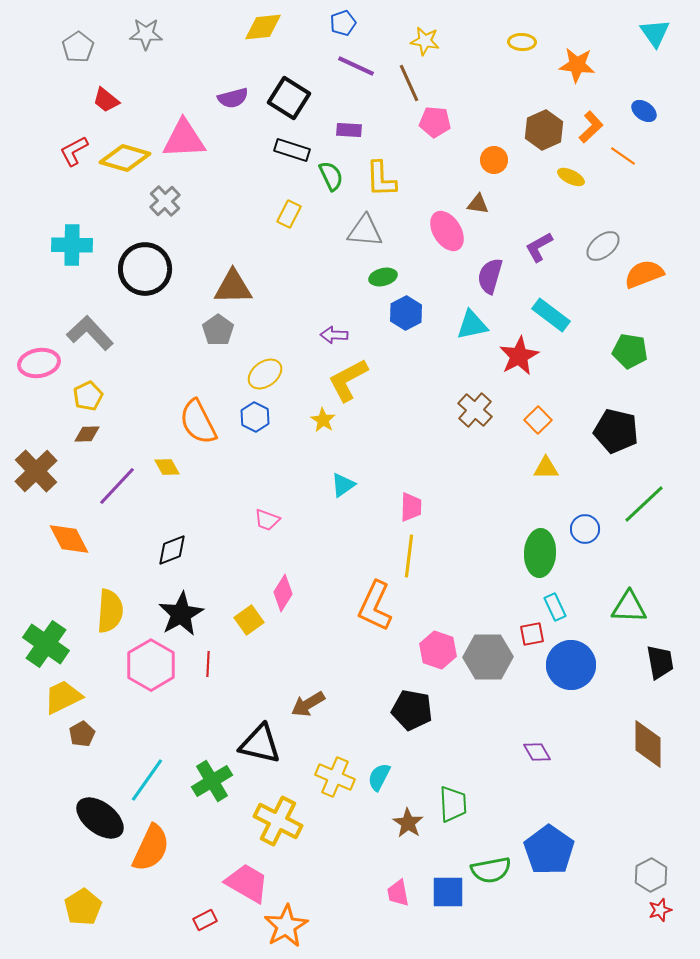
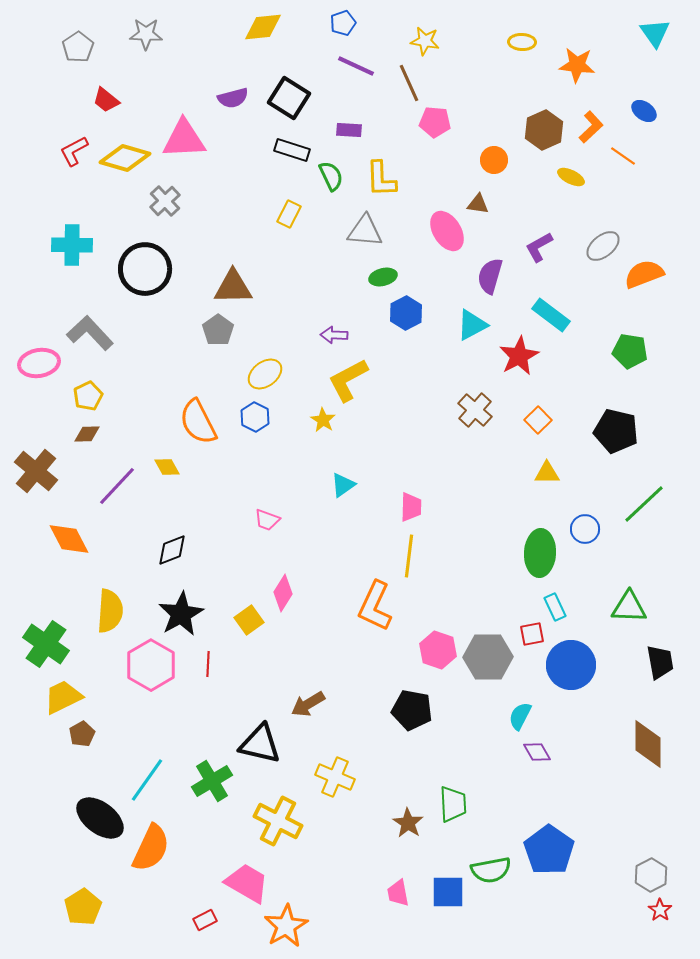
cyan triangle at (472, 325): rotated 16 degrees counterclockwise
yellow triangle at (546, 468): moved 1 px right, 5 px down
brown cross at (36, 471): rotated 6 degrees counterclockwise
cyan semicircle at (379, 777): moved 141 px right, 61 px up
red star at (660, 910): rotated 20 degrees counterclockwise
